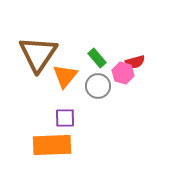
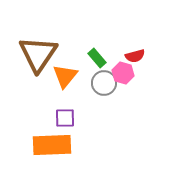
red semicircle: moved 6 px up
gray circle: moved 6 px right, 3 px up
